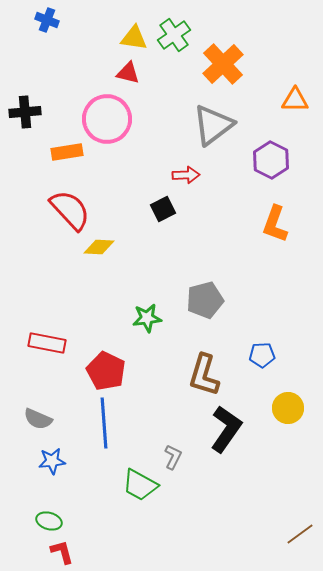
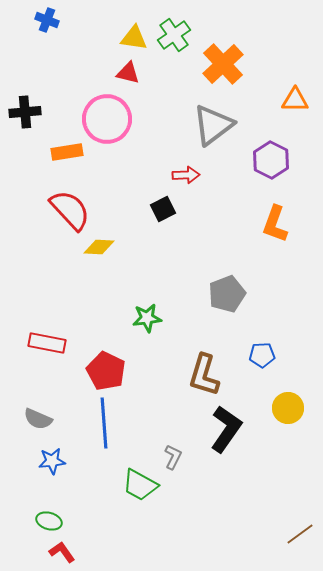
gray pentagon: moved 22 px right, 6 px up; rotated 6 degrees counterclockwise
red L-shape: rotated 20 degrees counterclockwise
